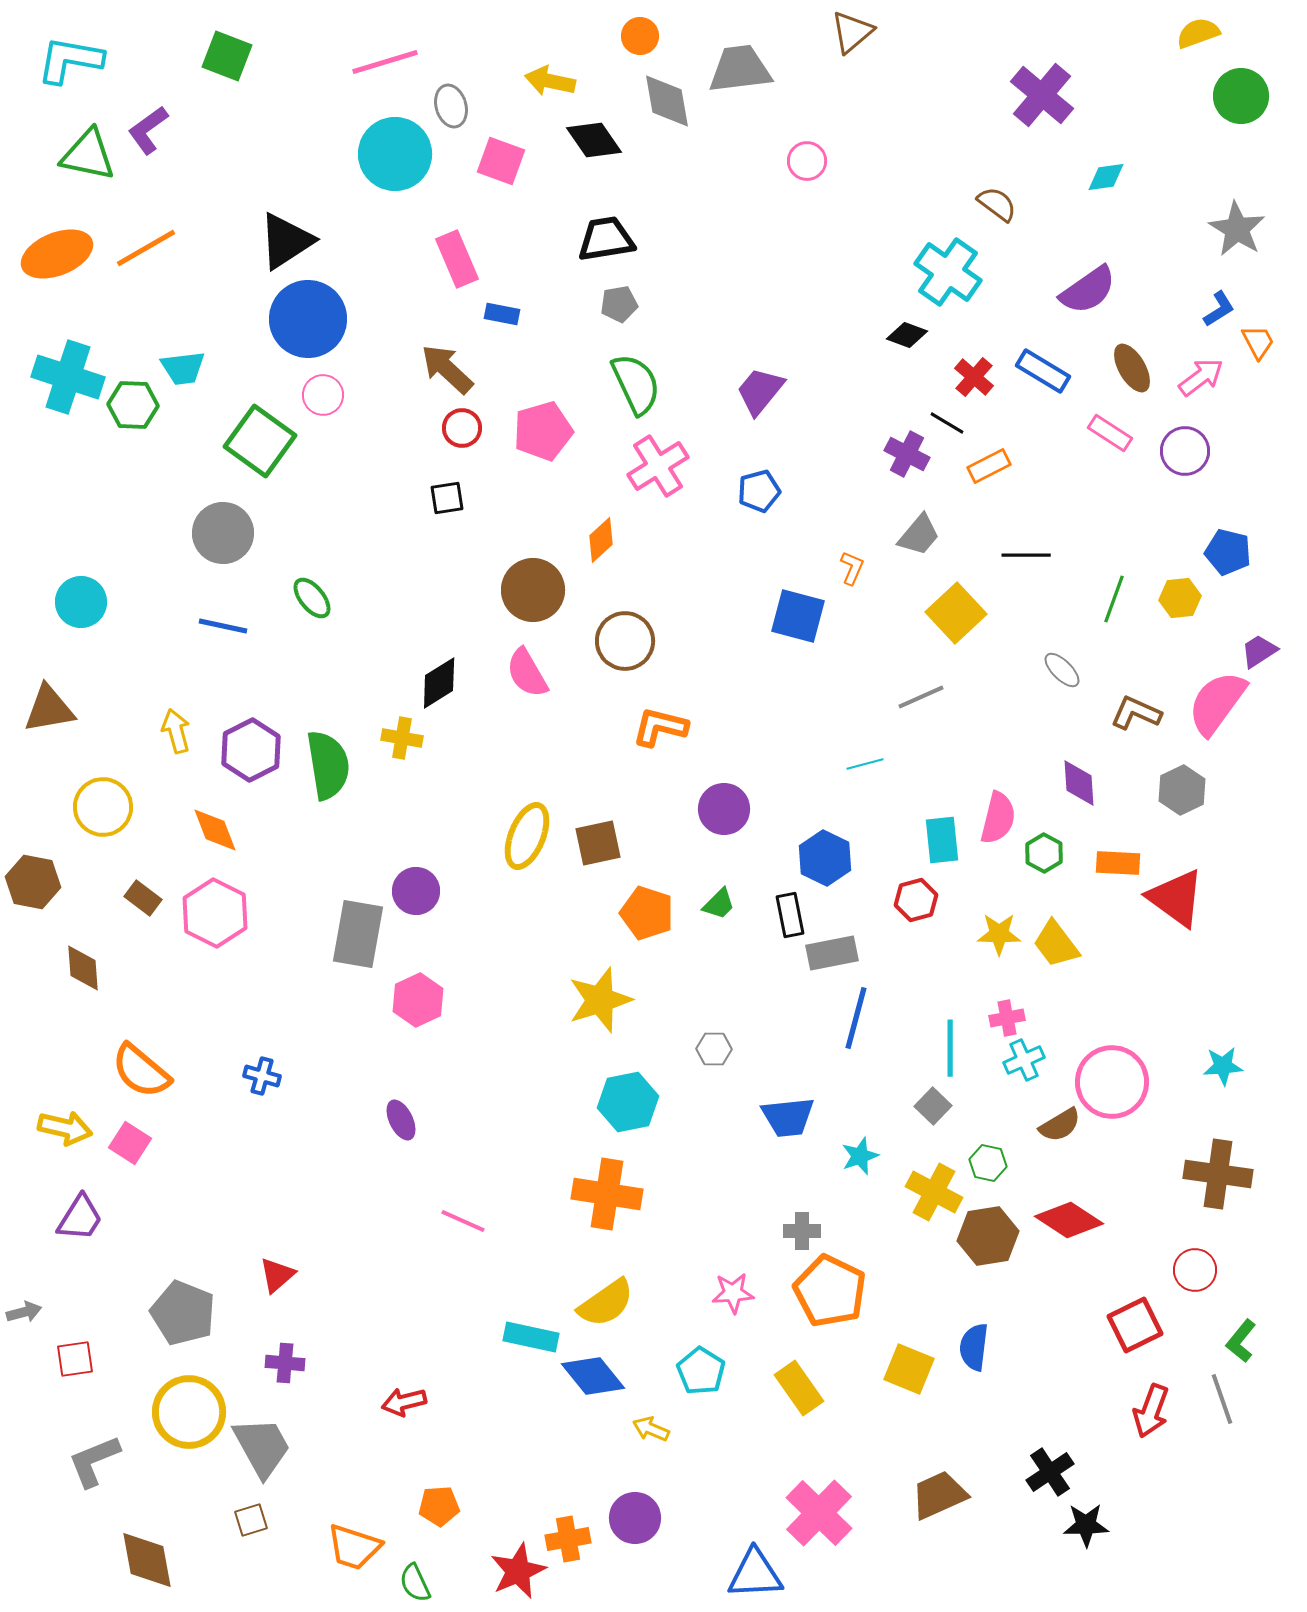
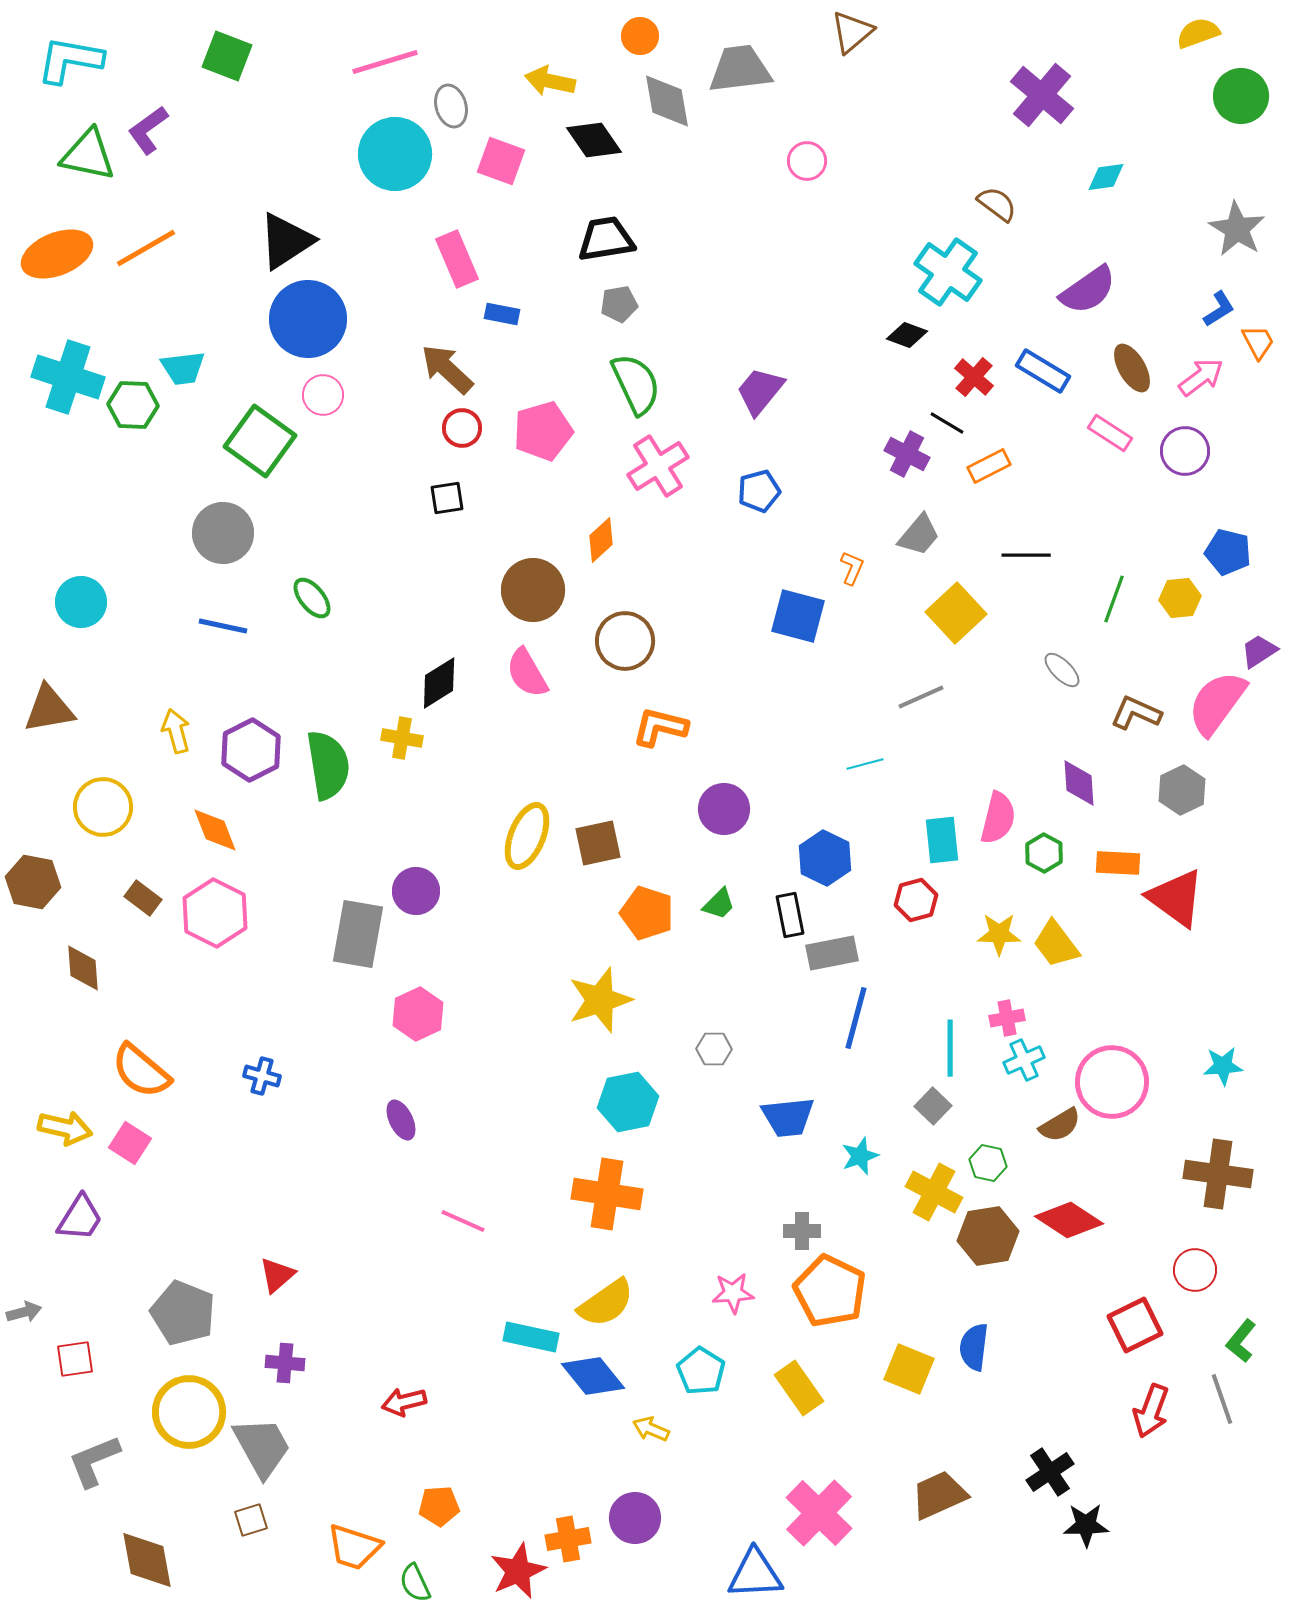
pink hexagon at (418, 1000): moved 14 px down
